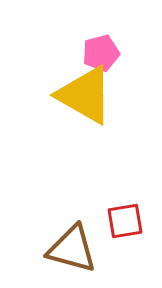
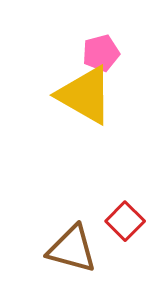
red square: rotated 36 degrees counterclockwise
